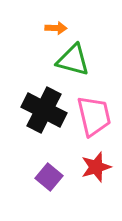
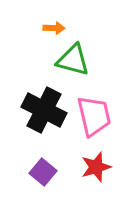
orange arrow: moved 2 px left
purple square: moved 6 px left, 5 px up
